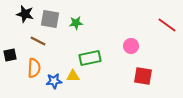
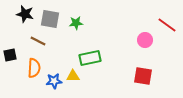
pink circle: moved 14 px right, 6 px up
